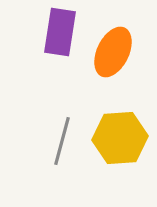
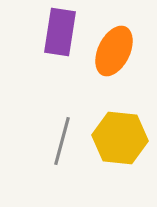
orange ellipse: moved 1 px right, 1 px up
yellow hexagon: rotated 10 degrees clockwise
